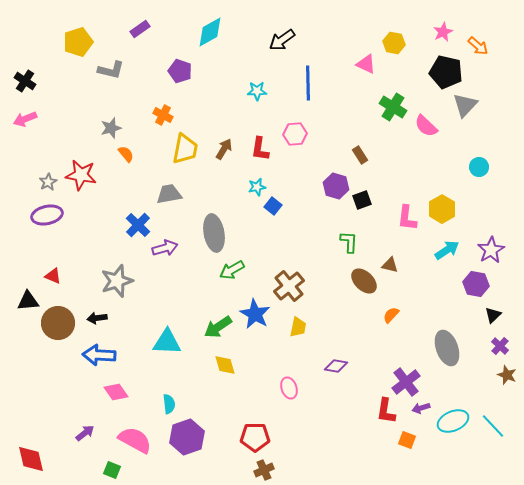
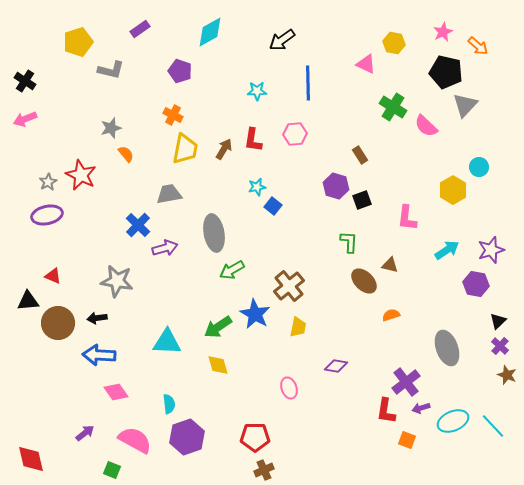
orange cross at (163, 115): moved 10 px right
red L-shape at (260, 149): moved 7 px left, 9 px up
red star at (81, 175): rotated 16 degrees clockwise
yellow hexagon at (442, 209): moved 11 px right, 19 px up
purple star at (491, 250): rotated 12 degrees clockwise
gray star at (117, 281): rotated 28 degrees clockwise
orange semicircle at (391, 315): rotated 30 degrees clockwise
black triangle at (493, 315): moved 5 px right, 6 px down
yellow diamond at (225, 365): moved 7 px left
